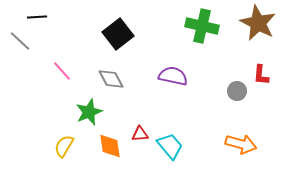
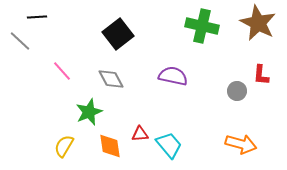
cyan trapezoid: moved 1 px left, 1 px up
